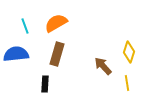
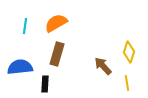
cyan line: rotated 28 degrees clockwise
blue semicircle: moved 4 px right, 13 px down
